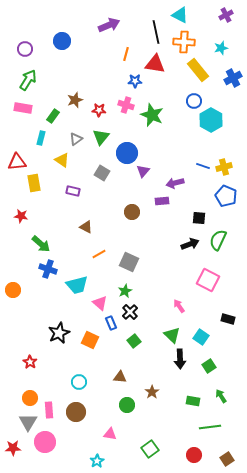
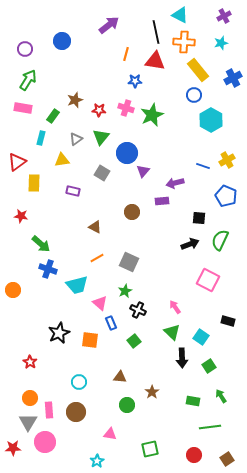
purple cross at (226, 15): moved 2 px left, 1 px down
purple arrow at (109, 25): rotated 15 degrees counterclockwise
cyan star at (221, 48): moved 5 px up
red triangle at (155, 64): moved 3 px up
blue circle at (194, 101): moved 6 px up
pink cross at (126, 105): moved 3 px down
green star at (152, 115): rotated 25 degrees clockwise
yellow triangle at (62, 160): rotated 42 degrees counterclockwise
red triangle at (17, 162): rotated 30 degrees counterclockwise
yellow cross at (224, 167): moved 3 px right, 7 px up; rotated 14 degrees counterclockwise
yellow rectangle at (34, 183): rotated 12 degrees clockwise
brown triangle at (86, 227): moved 9 px right
green semicircle at (218, 240): moved 2 px right
orange line at (99, 254): moved 2 px left, 4 px down
pink arrow at (179, 306): moved 4 px left, 1 px down
black cross at (130, 312): moved 8 px right, 2 px up; rotated 21 degrees counterclockwise
black rectangle at (228, 319): moved 2 px down
green triangle at (172, 335): moved 3 px up
orange square at (90, 340): rotated 18 degrees counterclockwise
black arrow at (180, 359): moved 2 px right, 1 px up
green square at (150, 449): rotated 24 degrees clockwise
